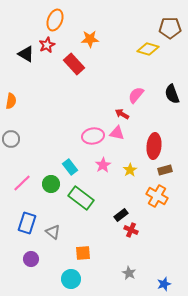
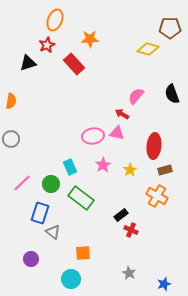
black triangle: moved 2 px right, 9 px down; rotated 48 degrees counterclockwise
pink semicircle: moved 1 px down
cyan rectangle: rotated 14 degrees clockwise
blue rectangle: moved 13 px right, 10 px up
